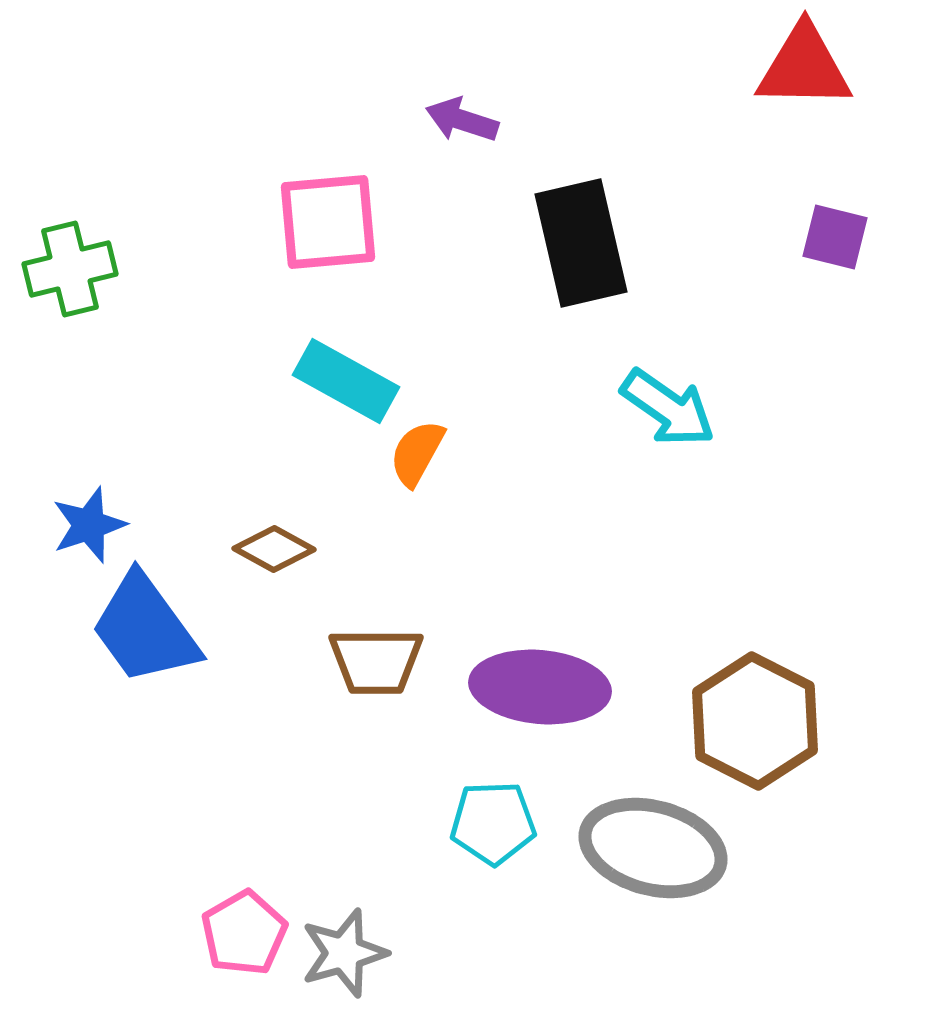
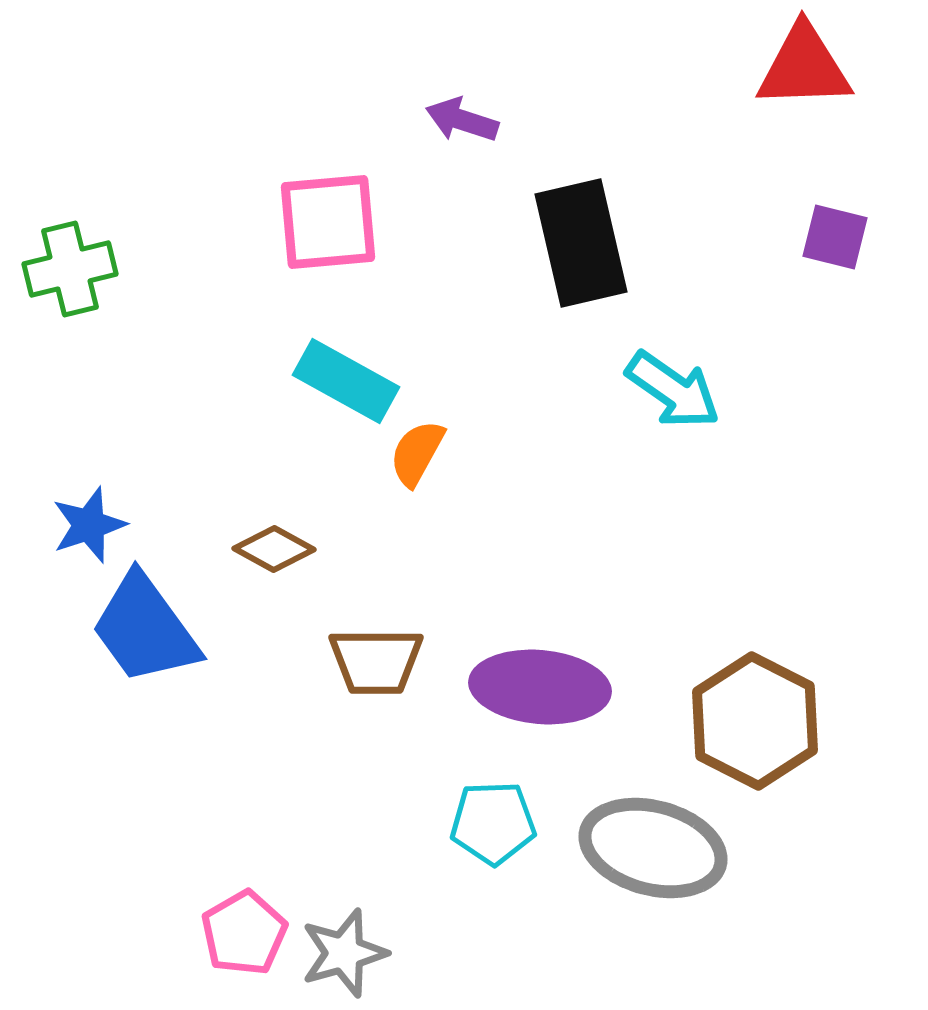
red triangle: rotated 3 degrees counterclockwise
cyan arrow: moved 5 px right, 18 px up
